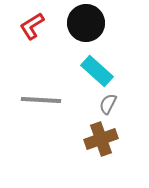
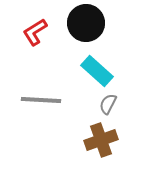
red L-shape: moved 3 px right, 6 px down
brown cross: moved 1 px down
